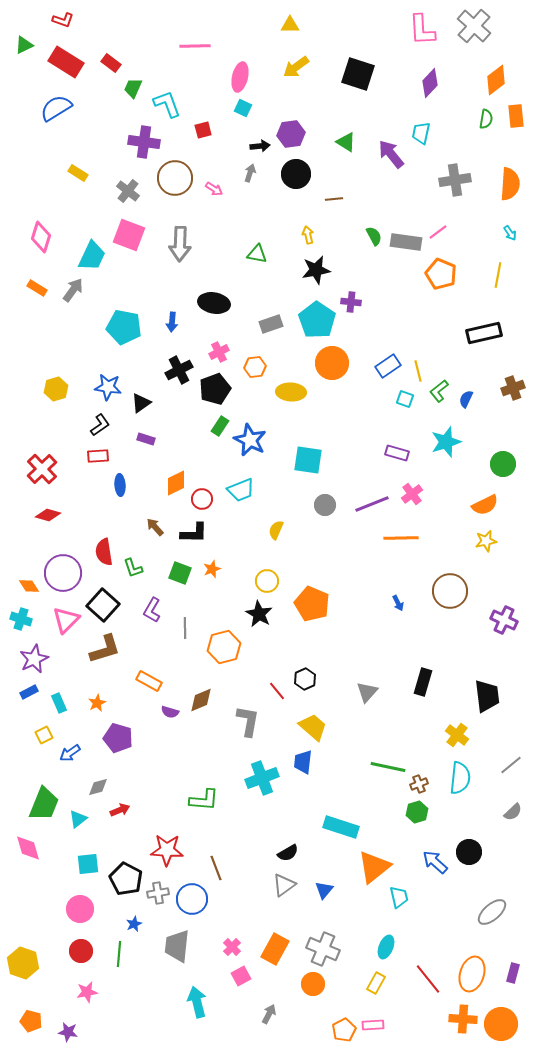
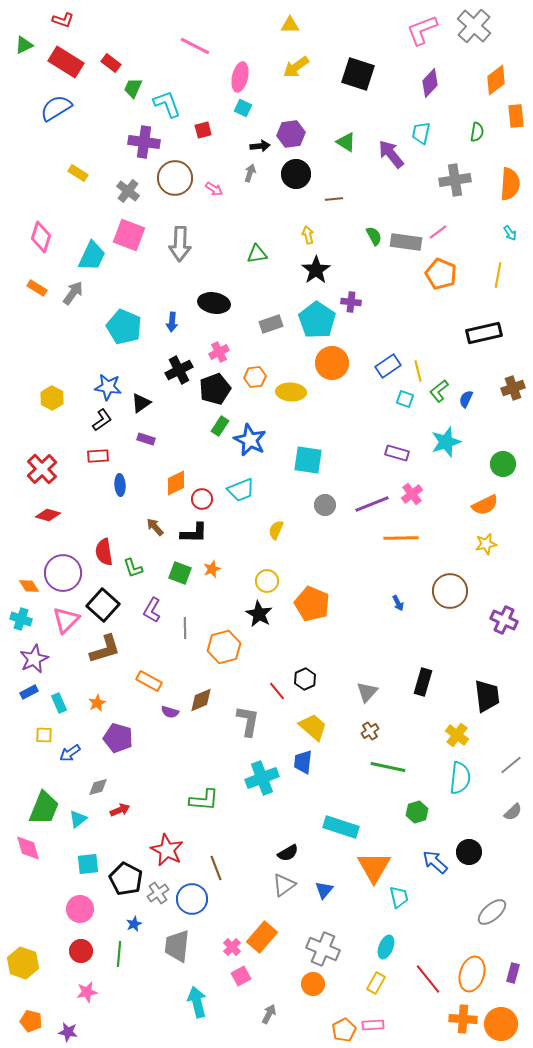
pink L-shape at (422, 30): rotated 72 degrees clockwise
pink line at (195, 46): rotated 28 degrees clockwise
green semicircle at (486, 119): moved 9 px left, 13 px down
green triangle at (257, 254): rotated 20 degrees counterclockwise
black star at (316, 270): rotated 24 degrees counterclockwise
gray arrow at (73, 290): moved 3 px down
cyan pentagon at (124, 327): rotated 12 degrees clockwise
orange hexagon at (255, 367): moved 10 px down
yellow hexagon at (56, 389): moved 4 px left, 9 px down; rotated 15 degrees counterclockwise
black L-shape at (100, 425): moved 2 px right, 5 px up
yellow star at (486, 541): moved 3 px down
yellow square at (44, 735): rotated 30 degrees clockwise
brown cross at (419, 784): moved 49 px left, 53 px up; rotated 12 degrees counterclockwise
green trapezoid at (44, 804): moved 4 px down
red star at (167, 850): rotated 24 degrees clockwise
orange triangle at (374, 867): rotated 21 degrees counterclockwise
gray cross at (158, 893): rotated 25 degrees counterclockwise
orange rectangle at (275, 949): moved 13 px left, 12 px up; rotated 12 degrees clockwise
